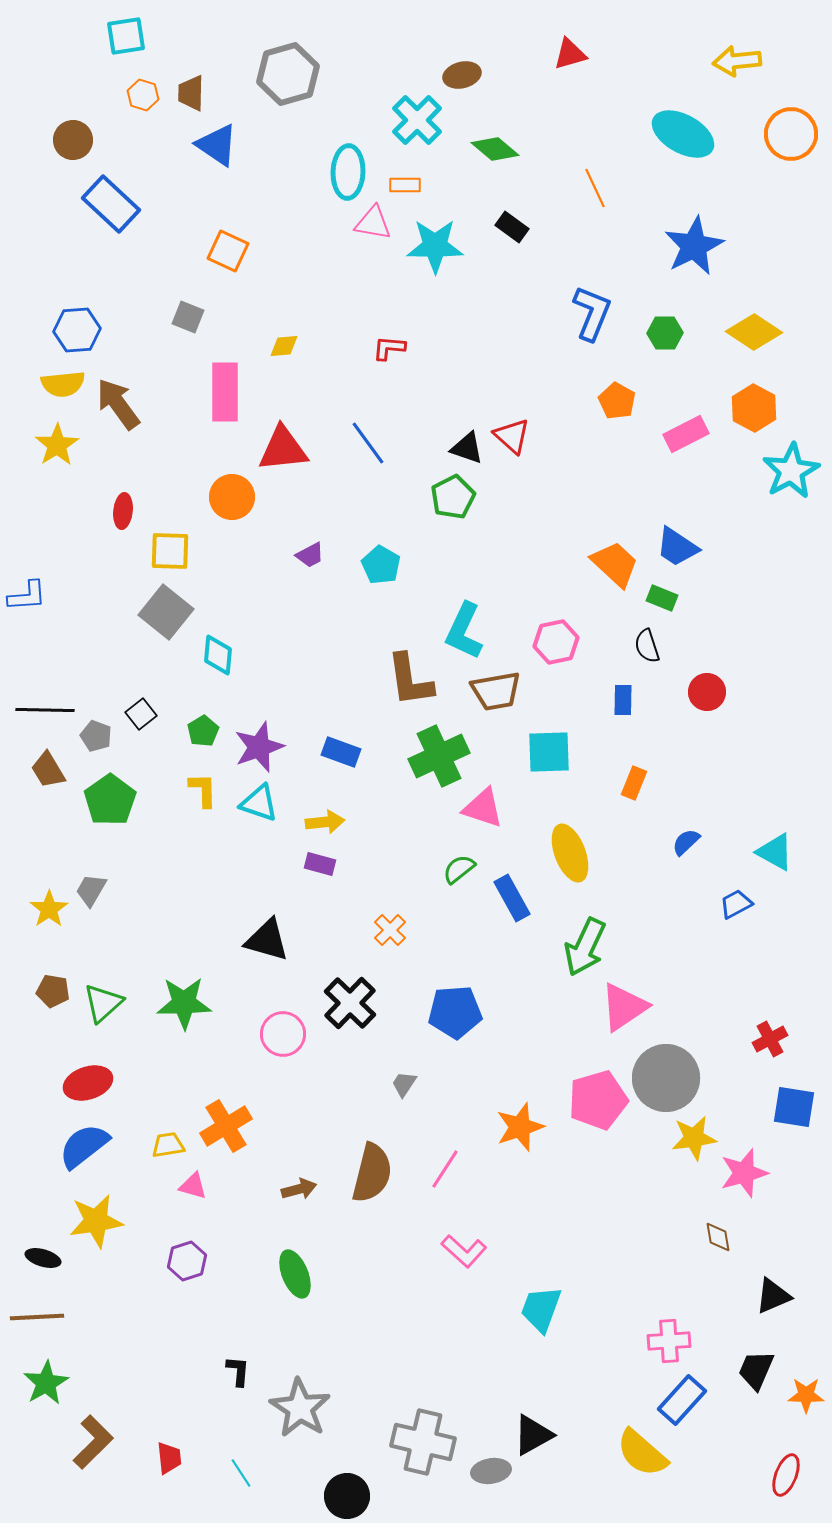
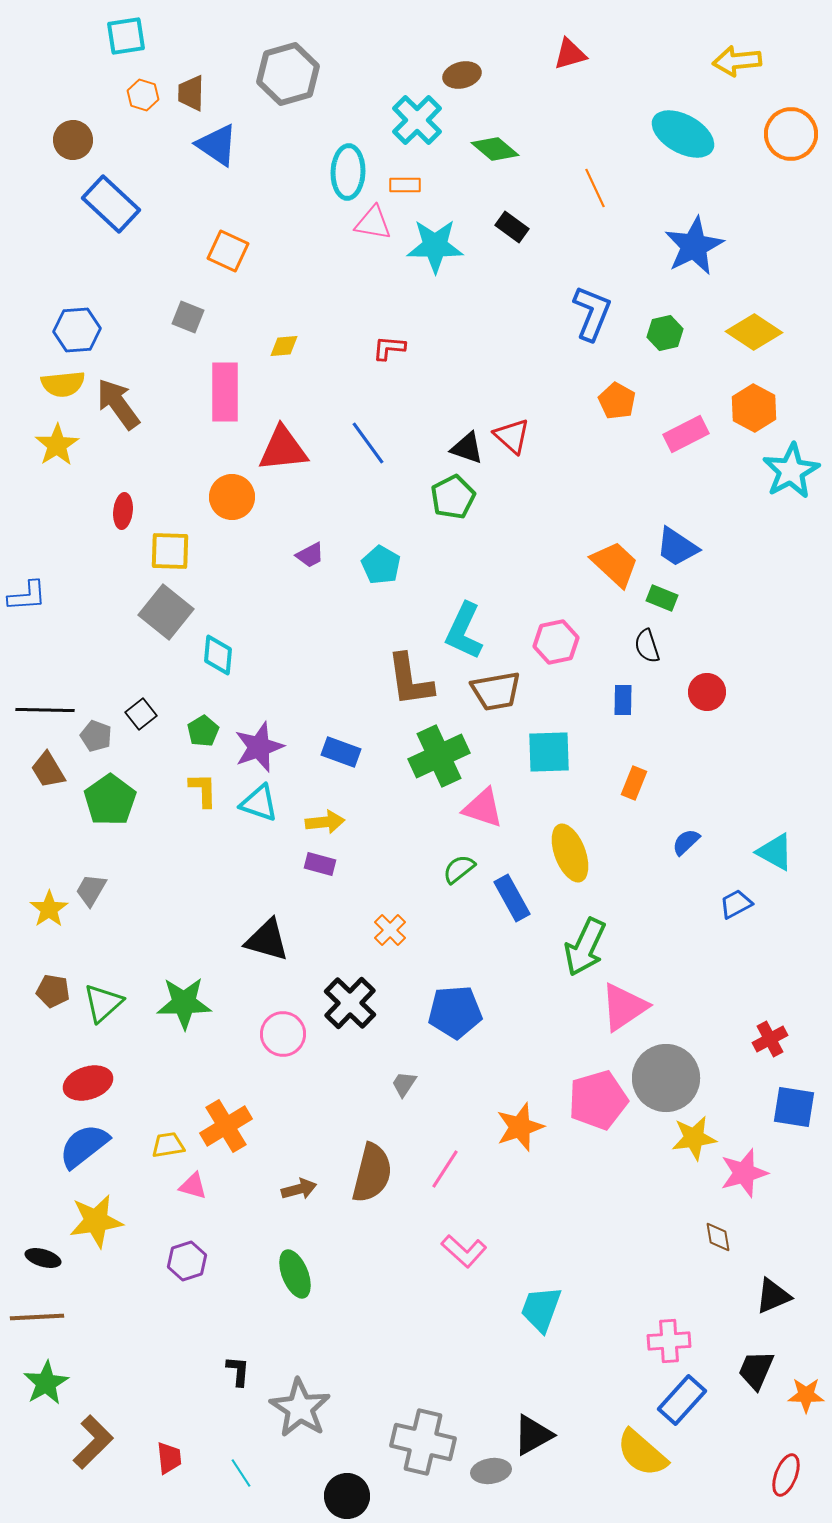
green hexagon at (665, 333): rotated 12 degrees counterclockwise
